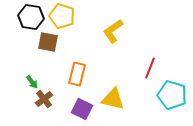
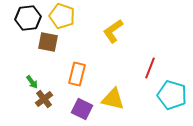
black hexagon: moved 3 px left, 1 px down; rotated 15 degrees counterclockwise
